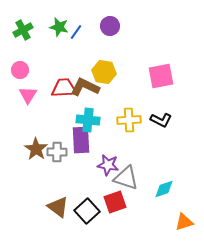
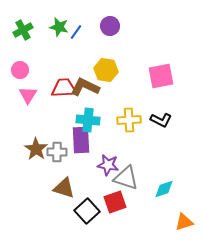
yellow hexagon: moved 2 px right, 2 px up
brown triangle: moved 6 px right, 19 px up; rotated 20 degrees counterclockwise
